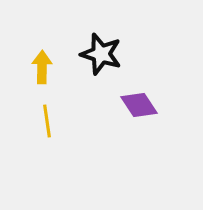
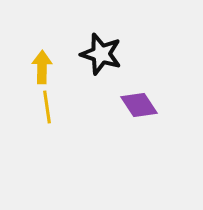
yellow line: moved 14 px up
